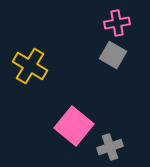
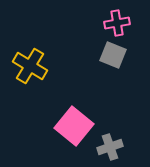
gray square: rotated 8 degrees counterclockwise
